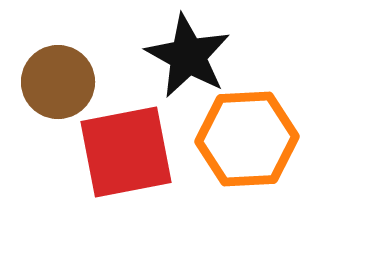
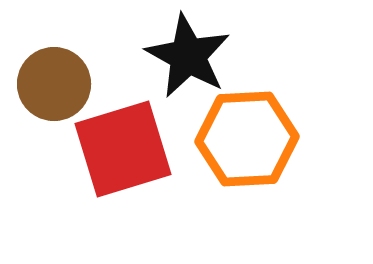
brown circle: moved 4 px left, 2 px down
red square: moved 3 px left, 3 px up; rotated 6 degrees counterclockwise
